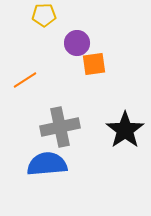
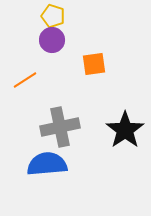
yellow pentagon: moved 9 px right, 1 px down; rotated 20 degrees clockwise
purple circle: moved 25 px left, 3 px up
